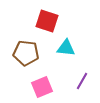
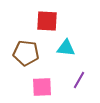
red square: rotated 15 degrees counterclockwise
purple line: moved 3 px left, 1 px up
pink square: rotated 20 degrees clockwise
